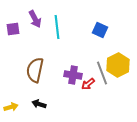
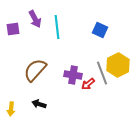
brown semicircle: rotated 30 degrees clockwise
yellow arrow: moved 2 px down; rotated 112 degrees clockwise
